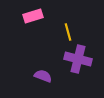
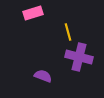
pink rectangle: moved 3 px up
purple cross: moved 1 px right, 2 px up
